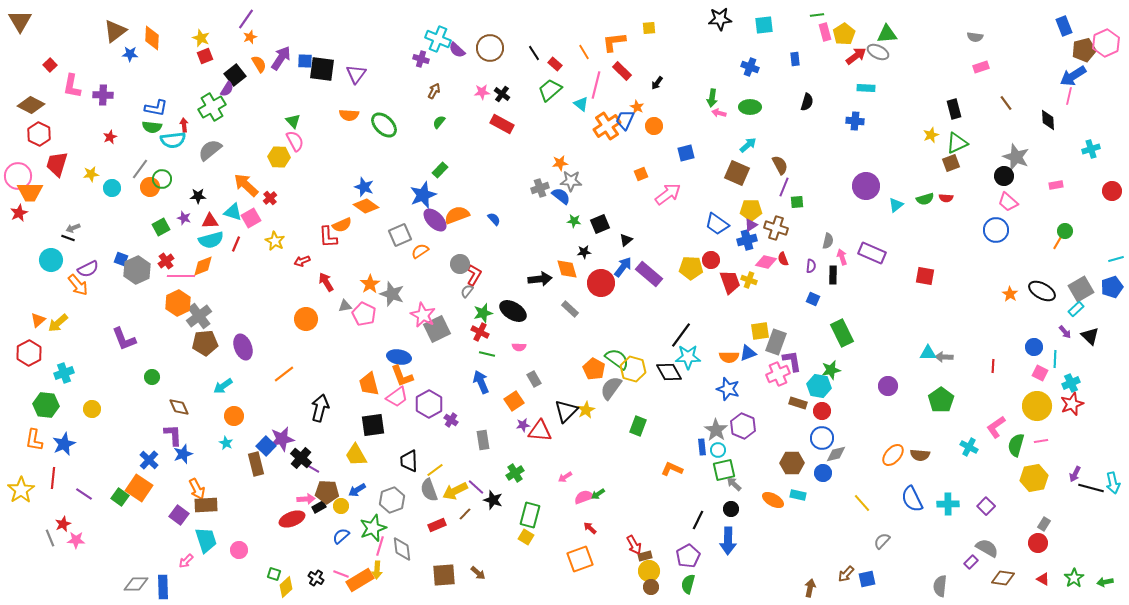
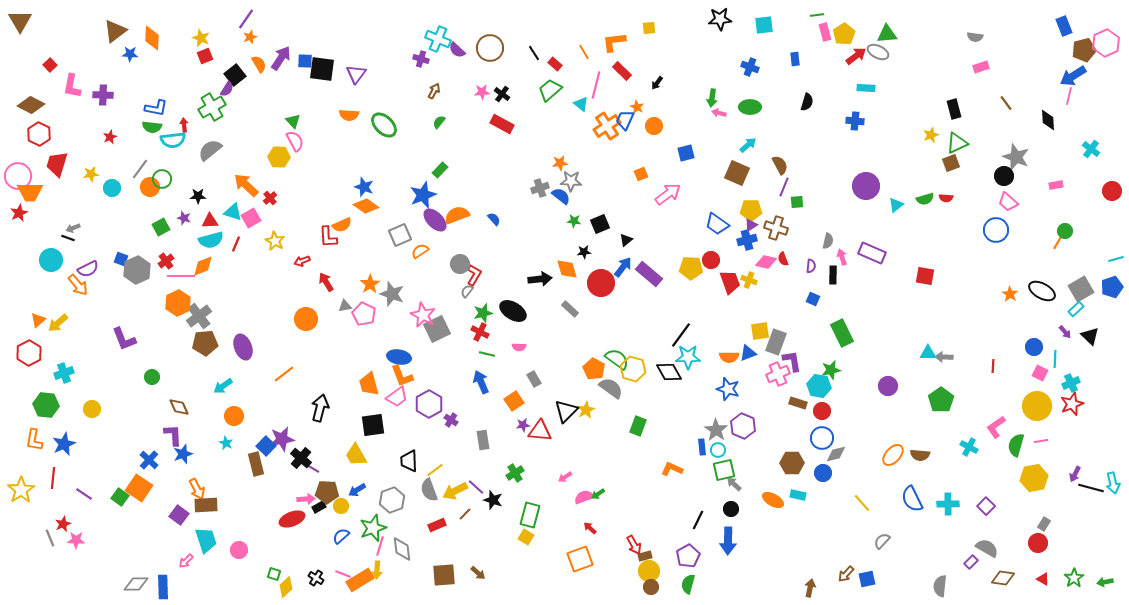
cyan cross at (1091, 149): rotated 36 degrees counterclockwise
gray semicircle at (611, 388): rotated 90 degrees clockwise
pink line at (341, 574): moved 2 px right
